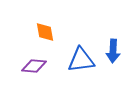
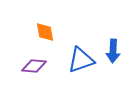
blue triangle: rotated 12 degrees counterclockwise
